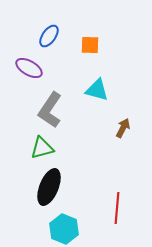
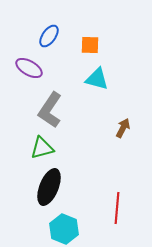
cyan triangle: moved 11 px up
